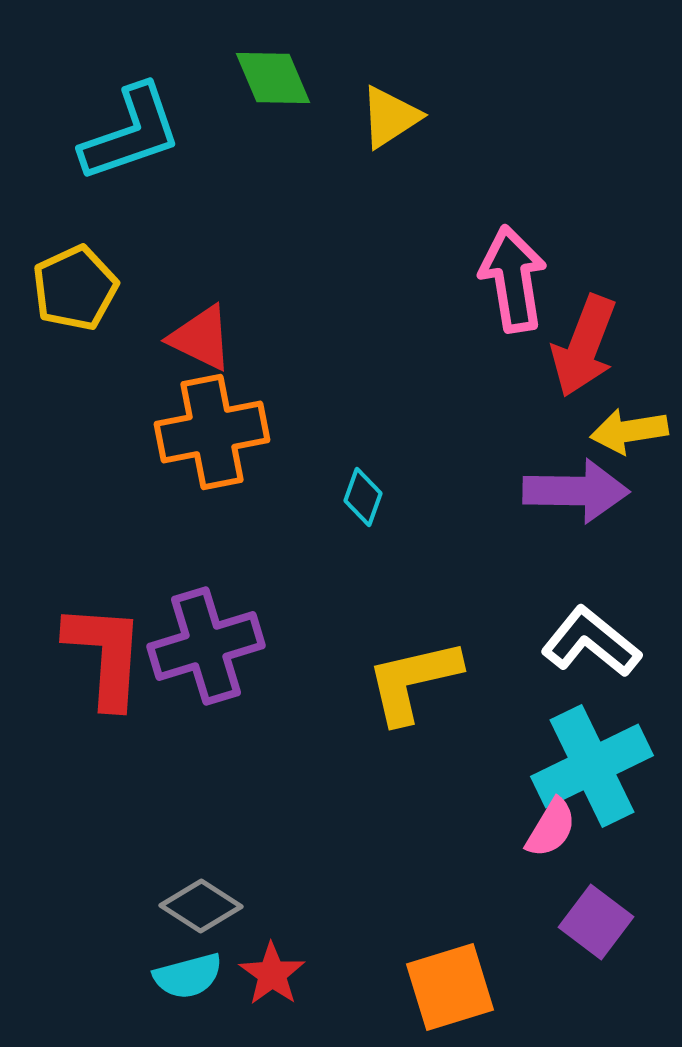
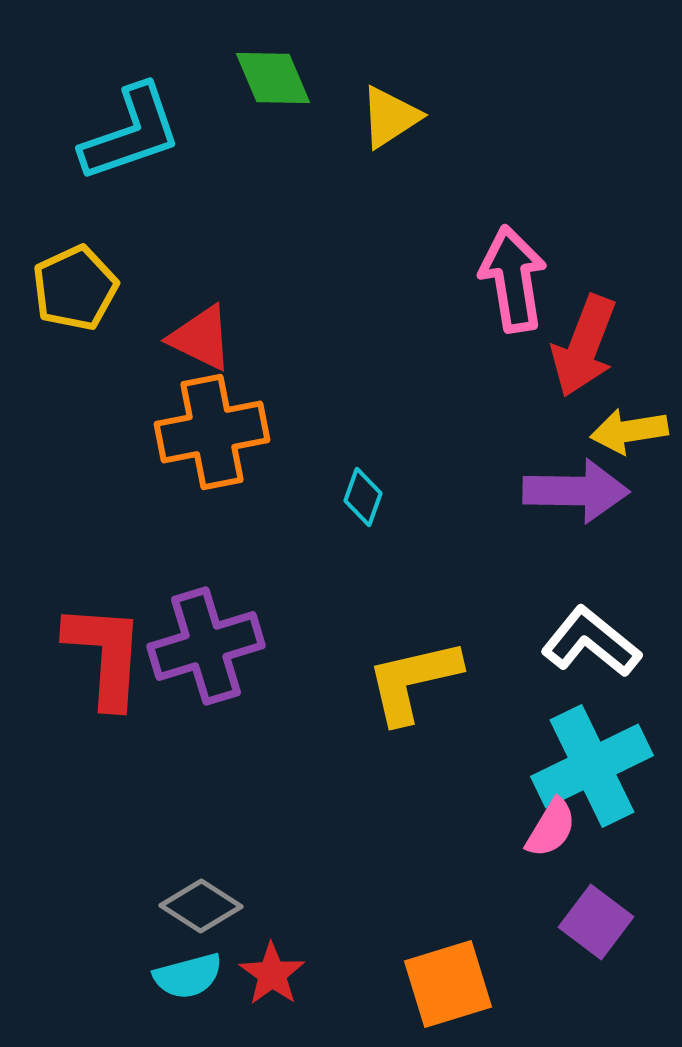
orange square: moved 2 px left, 3 px up
